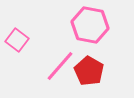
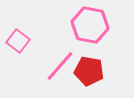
pink square: moved 1 px right, 1 px down
red pentagon: rotated 20 degrees counterclockwise
